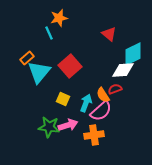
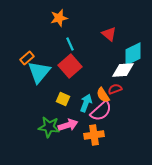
cyan line: moved 21 px right, 11 px down
